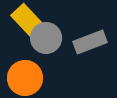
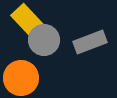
gray circle: moved 2 px left, 2 px down
orange circle: moved 4 px left
